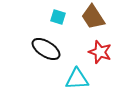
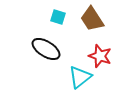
brown trapezoid: moved 1 px left, 2 px down
red star: moved 4 px down
cyan triangle: moved 3 px right, 2 px up; rotated 35 degrees counterclockwise
